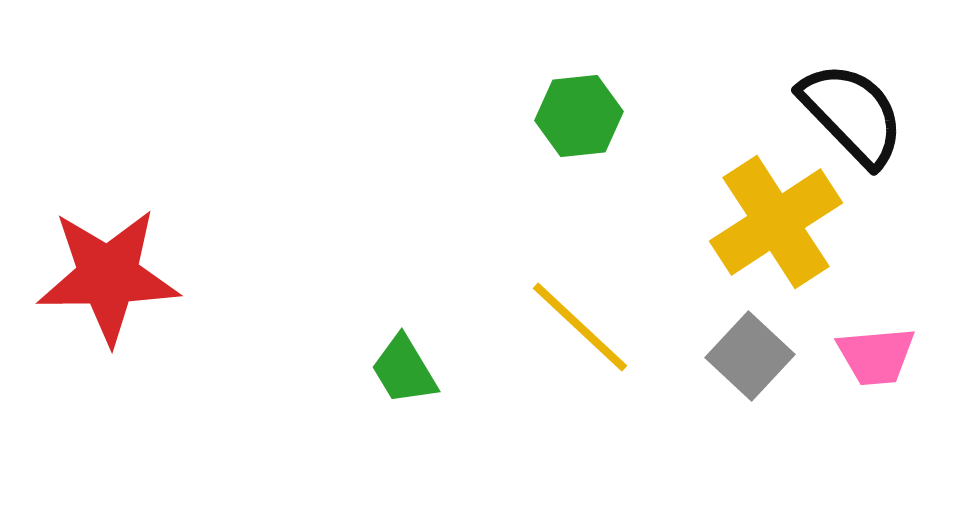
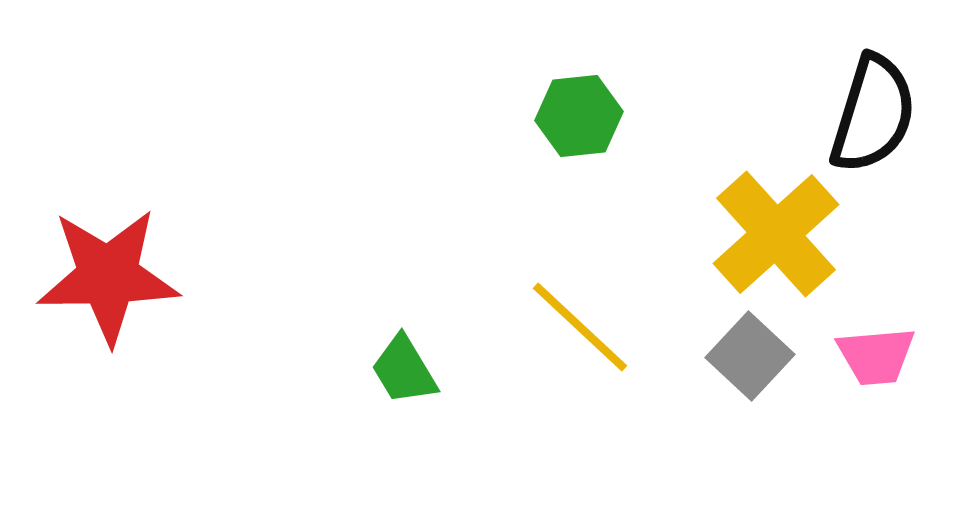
black semicircle: moved 21 px right; rotated 61 degrees clockwise
yellow cross: moved 12 px down; rotated 9 degrees counterclockwise
